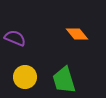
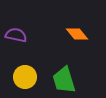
purple semicircle: moved 1 px right, 3 px up; rotated 10 degrees counterclockwise
